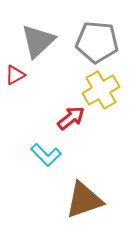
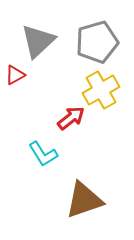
gray pentagon: rotated 21 degrees counterclockwise
cyan L-shape: moved 3 px left, 1 px up; rotated 12 degrees clockwise
